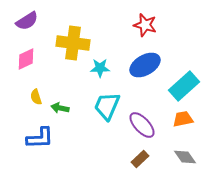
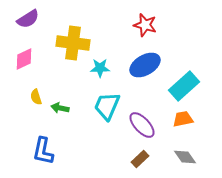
purple semicircle: moved 1 px right, 2 px up
pink diamond: moved 2 px left
blue L-shape: moved 3 px right, 13 px down; rotated 104 degrees clockwise
